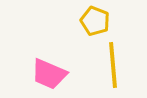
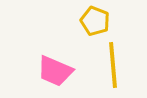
pink trapezoid: moved 6 px right, 3 px up
